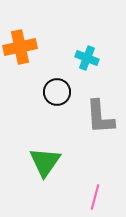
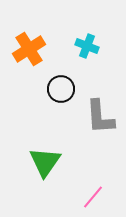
orange cross: moved 9 px right, 2 px down; rotated 20 degrees counterclockwise
cyan cross: moved 12 px up
black circle: moved 4 px right, 3 px up
pink line: moved 2 px left; rotated 25 degrees clockwise
